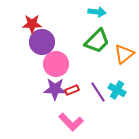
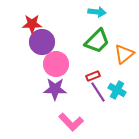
red rectangle: moved 21 px right, 14 px up
